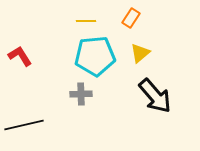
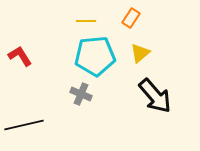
gray cross: rotated 25 degrees clockwise
